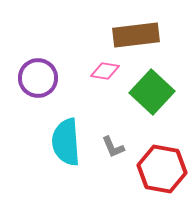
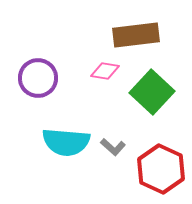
cyan semicircle: rotated 81 degrees counterclockwise
gray L-shape: rotated 25 degrees counterclockwise
red hexagon: moved 1 px left; rotated 15 degrees clockwise
